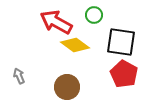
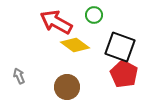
black square: moved 1 px left, 5 px down; rotated 12 degrees clockwise
